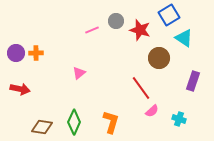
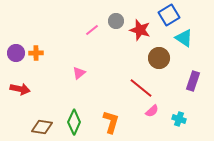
pink line: rotated 16 degrees counterclockwise
red line: rotated 15 degrees counterclockwise
